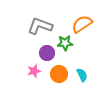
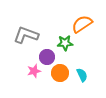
gray L-shape: moved 14 px left, 9 px down
purple circle: moved 4 px down
orange circle: moved 1 px right, 1 px up
